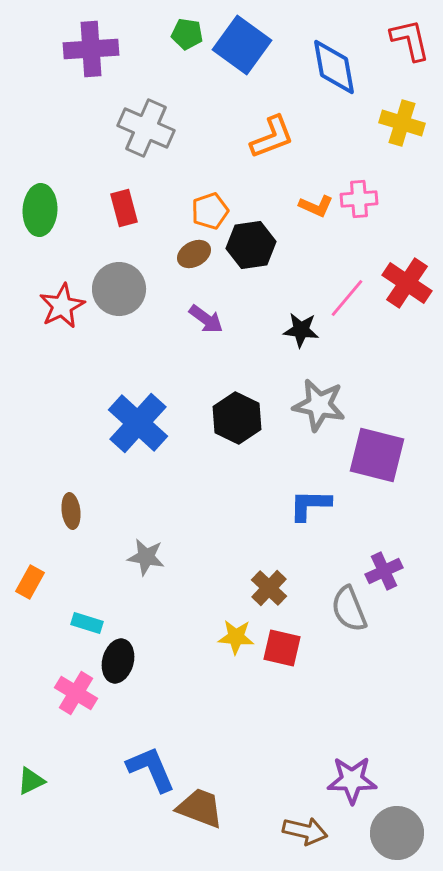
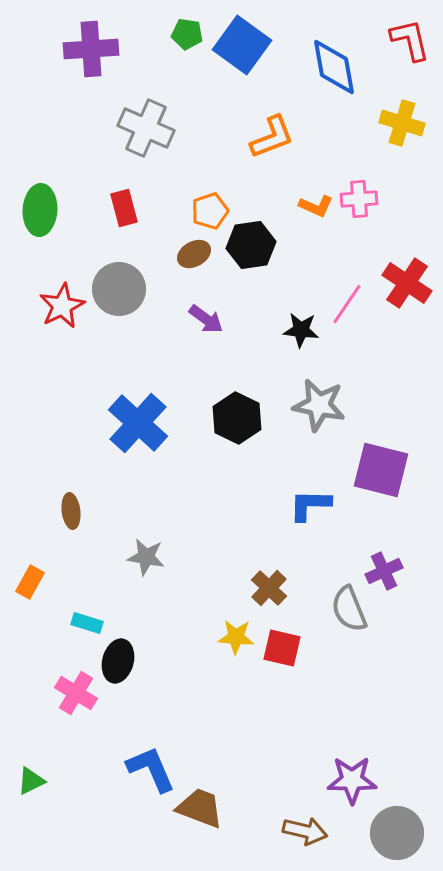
pink line at (347, 298): moved 6 px down; rotated 6 degrees counterclockwise
purple square at (377, 455): moved 4 px right, 15 px down
